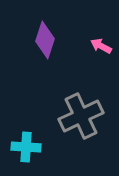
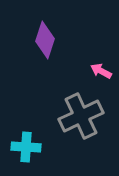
pink arrow: moved 25 px down
